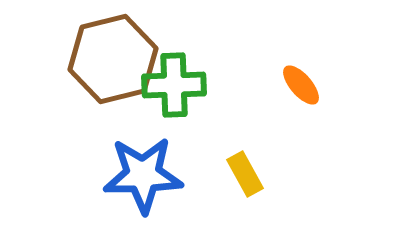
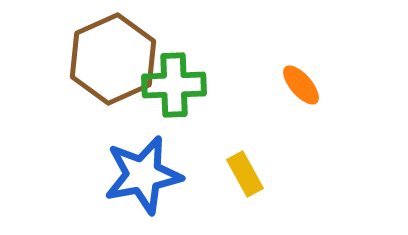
brown hexagon: rotated 10 degrees counterclockwise
blue star: rotated 10 degrees counterclockwise
